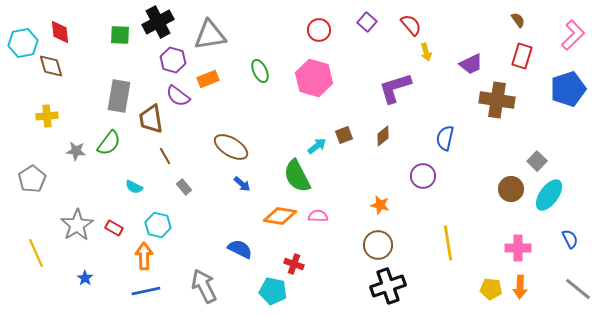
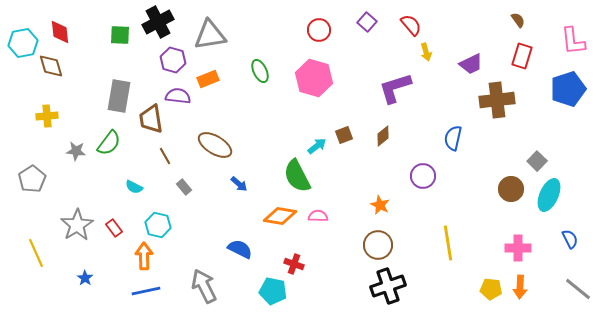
pink L-shape at (573, 35): moved 6 px down; rotated 128 degrees clockwise
purple semicircle at (178, 96): rotated 150 degrees clockwise
brown cross at (497, 100): rotated 16 degrees counterclockwise
blue semicircle at (445, 138): moved 8 px right
brown ellipse at (231, 147): moved 16 px left, 2 px up
blue arrow at (242, 184): moved 3 px left
cyan ellipse at (549, 195): rotated 12 degrees counterclockwise
orange star at (380, 205): rotated 12 degrees clockwise
red rectangle at (114, 228): rotated 24 degrees clockwise
